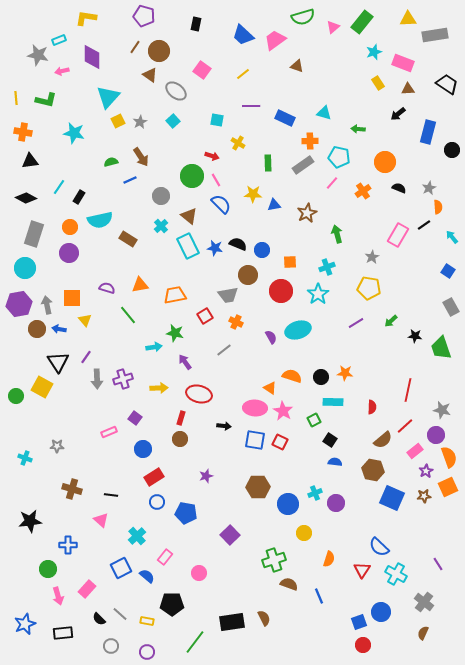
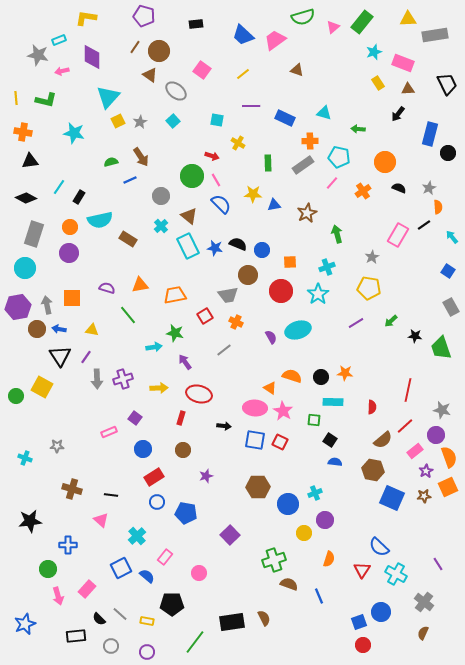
black rectangle at (196, 24): rotated 72 degrees clockwise
brown triangle at (297, 66): moved 4 px down
black trapezoid at (447, 84): rotated 30 degrees clockwise
black arrow at (398, 114): rotated 14 degrees counterclockwise
blue rectangle at (428, 132): moved 2 px right, 2 px down
black circle at (452, 150): moved 4 px left, 3 px down
purple hexagon at (19, 304): moved 1 px left, 3 px down
yellow triangle at (85, 320): moved 7 px right, 10 px down; rotated 40 degrees counterclockwise
black triangle at (58, 362): moved 2 px right, 6 px up
green square at (314, 420): rotated 32 degrees clockwise
brown circle at (180, 439): moved 3 px right, 11 px down
purple circle at (336, 503): moved 11 px left, 17 px down
black rectangle at (63, 633): moved 13 px right, 3 px down
